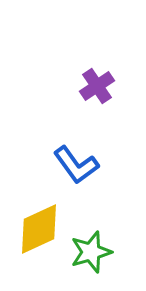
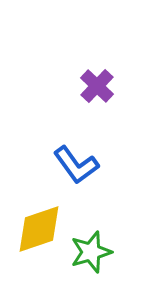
purple cross: rotated 12 degrees counterclockwise
yellow diamond: rotated 6 degrees clockwise
